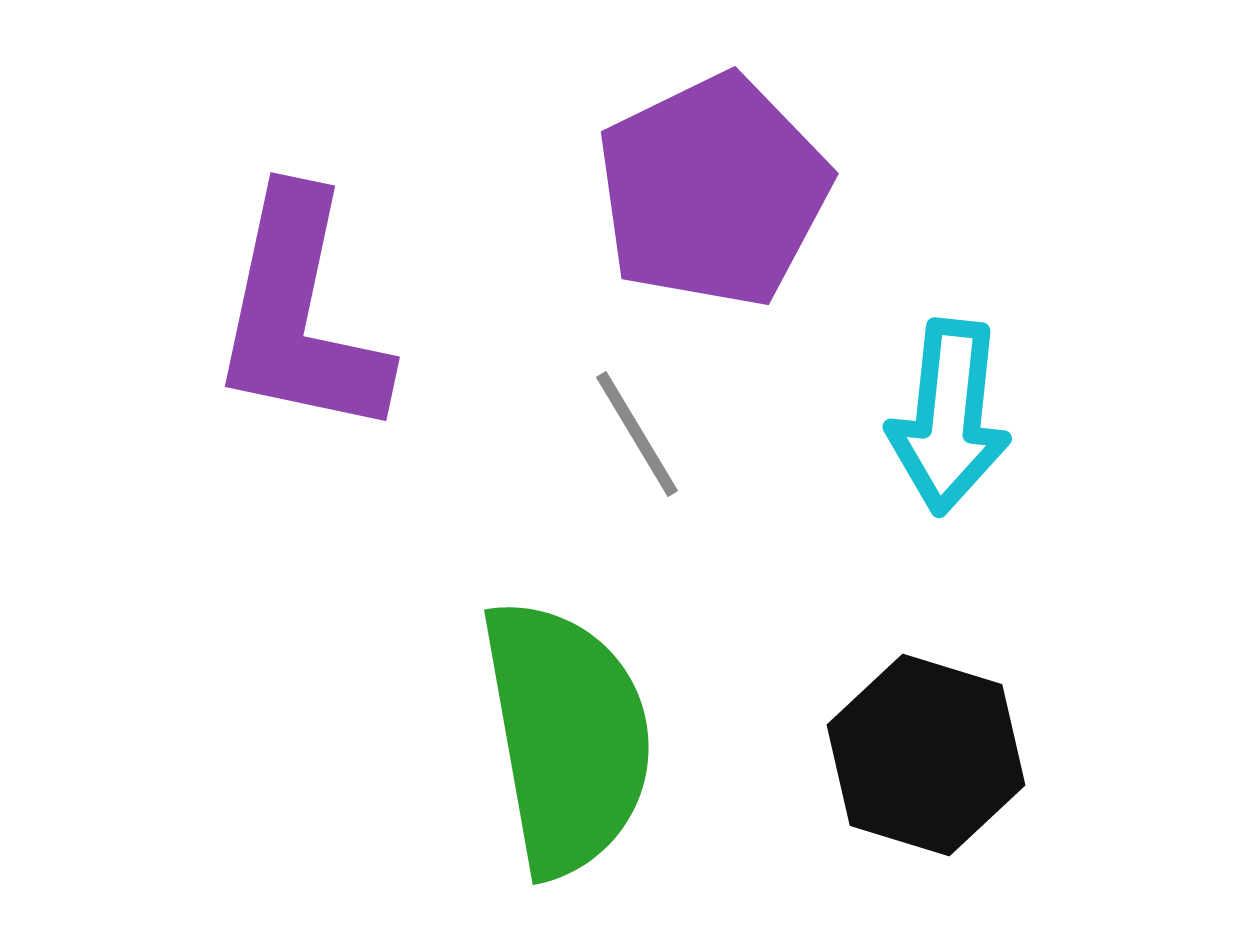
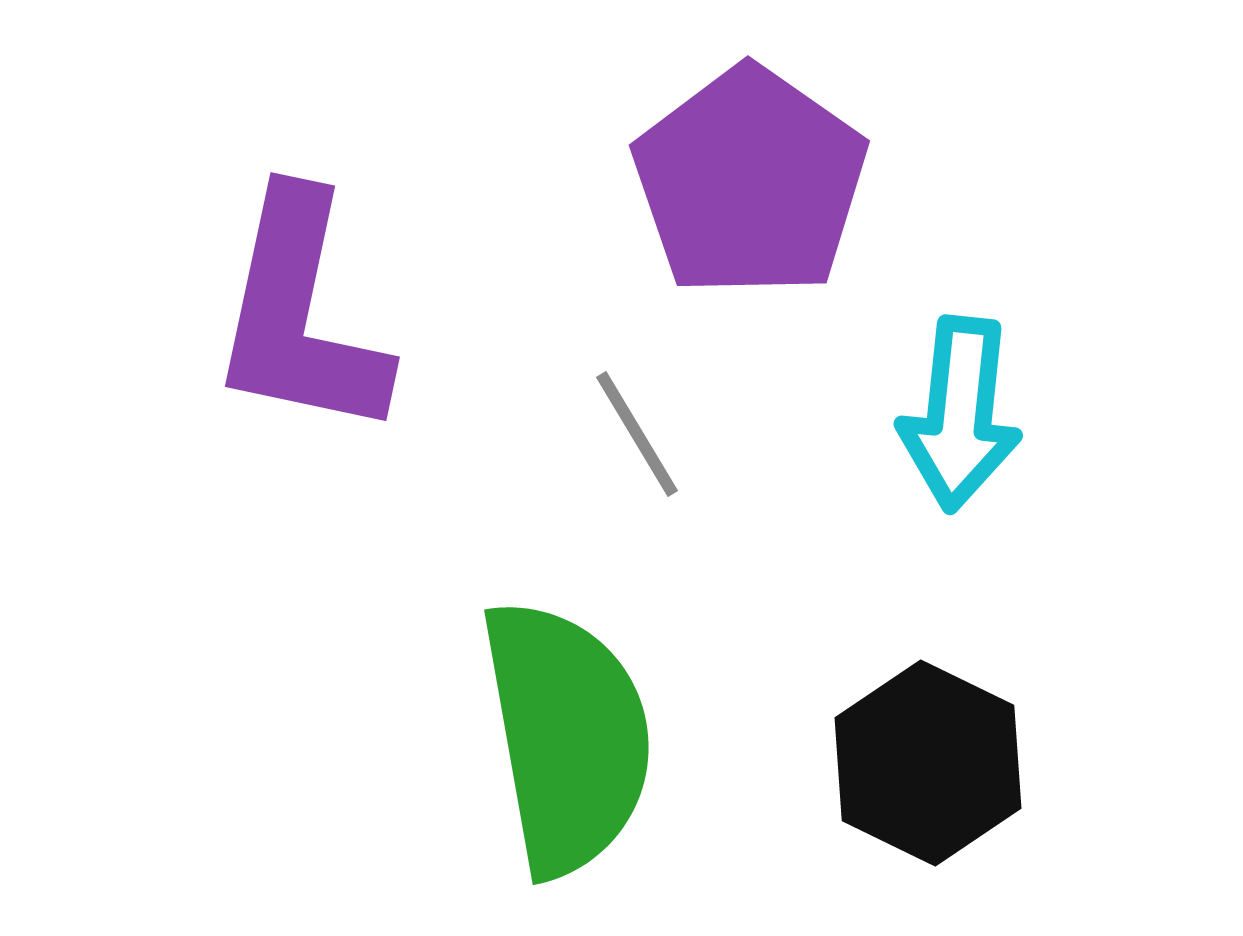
purple pentagon: moved 37 px right, 9 px up; rotated 11 degrees counterclockwise
cyan arrow: moved 11 px right, 3 px up
black hexagon: moved 2 px right, 8 px down; rotated 9 degrees clockwise
